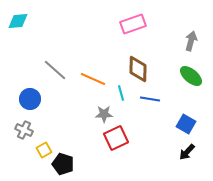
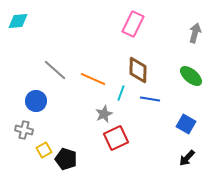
pink rectangle: rotated 45 degrees counterclockwise
gray arrow: moved 4 px right, 8 px up
brown diamond: moved 1 px down
cyan line: rotated 35 degrees clockwise
blue circle: moved 6 px right, 2 px down
gray star: rotated 24 degrees counterclockwise
gray cross: rotated 12 degrees counterclockwise
black arrow: moved 6 px down
black pentagon: moved 3 px right, 5 px up
